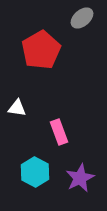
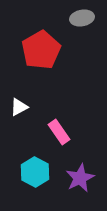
gray ellipse: rotated 30 degrees clockwise
white triangle: moved 2 px right, 1 px up; rotated 36 degrees counterclockwise
pink rectangle: rotated 15 degrees counterclockwise
